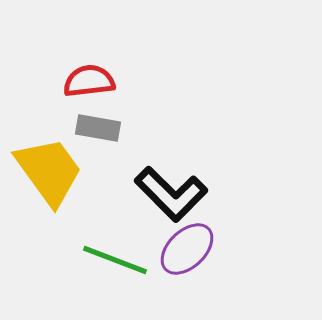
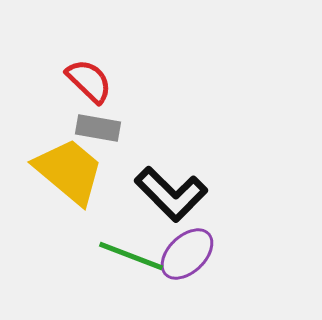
red semicircle: rotated 51 degrees clockwise
yellow trapezoid: moved 20 px right; rotated 14 degrees counterclockwise
purple ellipse: moved 5 px down
green line: moved 16 px right, 4 px up
